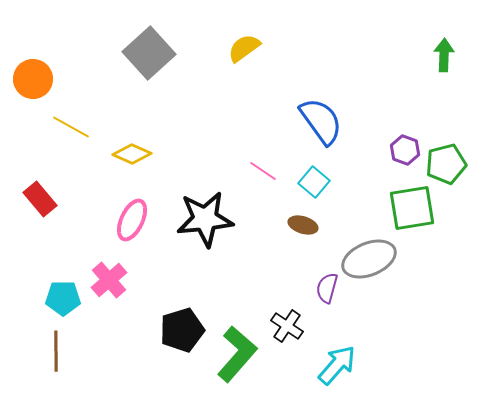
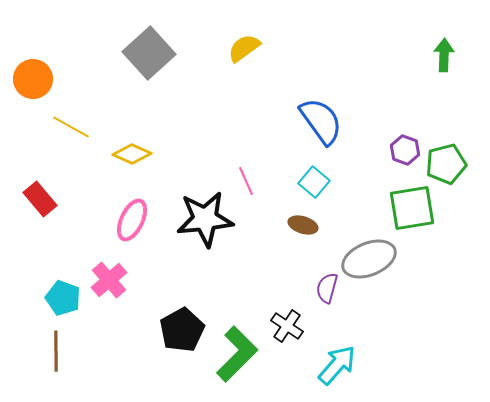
pink line: moved 17 px left, 10 px down; rotated 32 degrees clockwise
cyan pentagon: rotated 20 degrees clockwise
black pentagon: rotated 12 degrees counterclockwise
green L-shape: rotated 4 degrees clockwise
